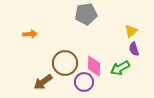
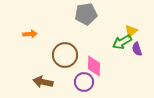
purple semicircle: moved 3 px right
brown circle: moved 8 px up
green arrow: moved 2 px right, 26 px up
brown arrow: rotated 48 degrees clockwise
